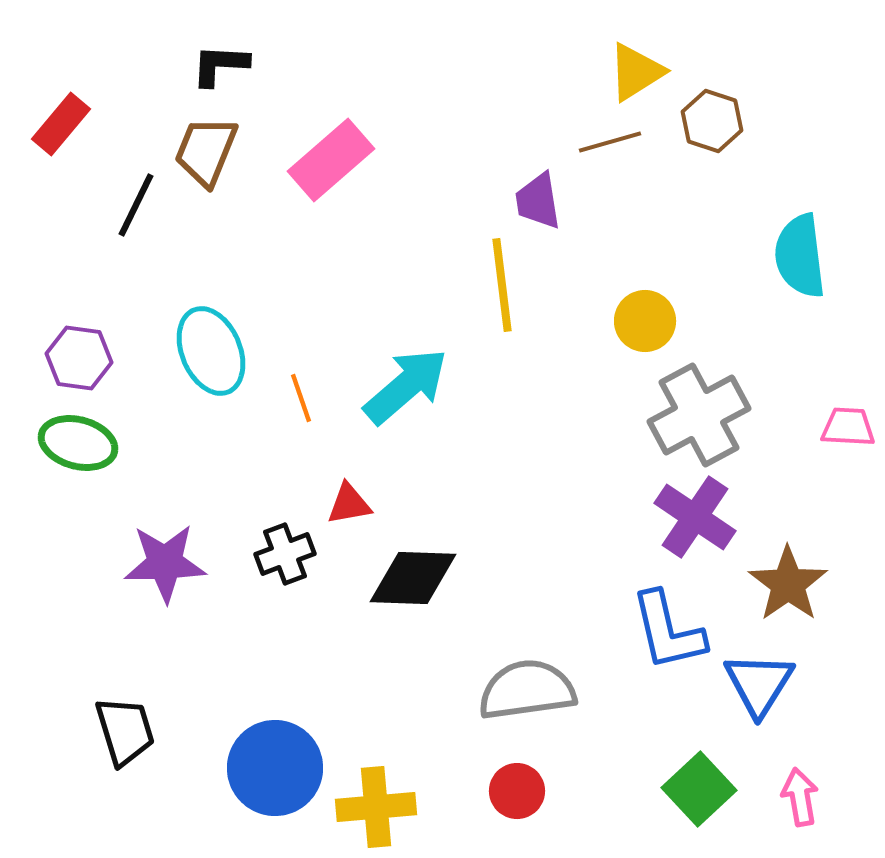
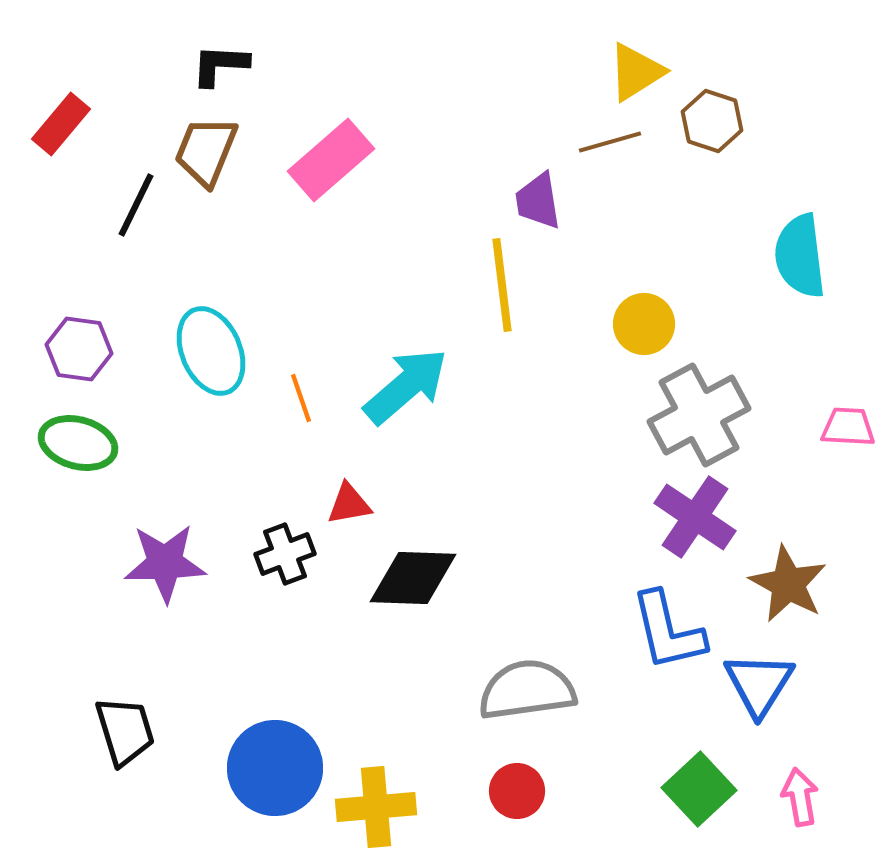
yellow circle: moved 1 px left, 3 px down
purple hexagon: moved 9 px up
brown star: rotated 8 degrees counterclockwise
